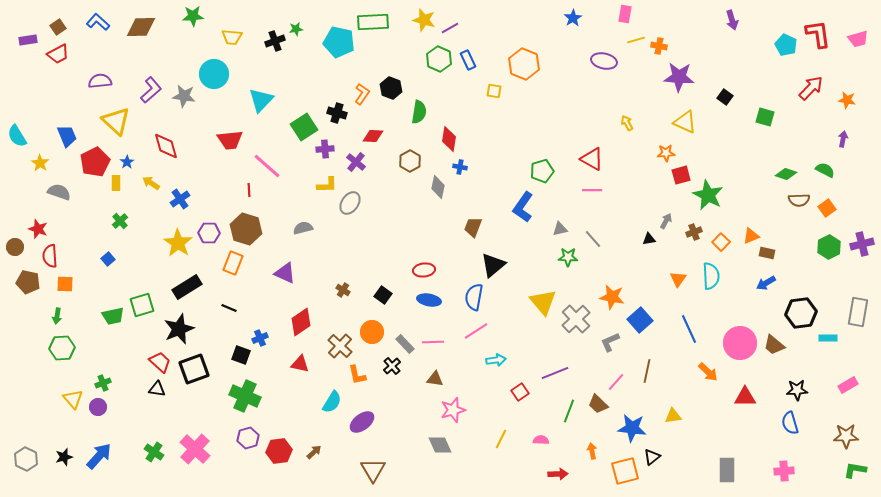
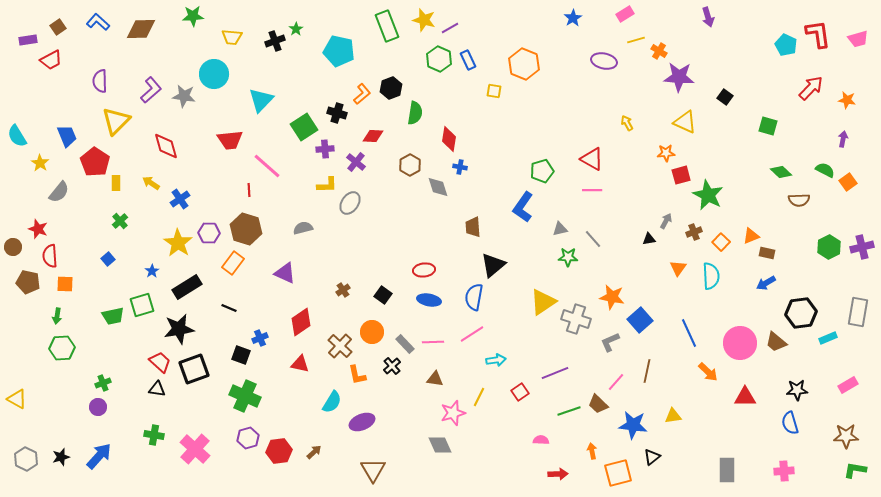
pink rectangle at (625, 14): rotated 48 degrees clockwise
purple arrow at (732, 20): moved 24 px left, 3 px up
green rectangle at (373, 22): moved 14 px right, 4 px down; rotated 72 degrees clockwise
brown diamond at (141, 27): moved 2 px down
green star at (296, 29): rotated 24 degrees counterclockwise
cyan pentagon at (339, 42): moved 9 px down
orange cross at (659, 46): moved 5 px down; rotated 21 degrees clockwise
red trapezoid at (58, 54): moved 7 px left, 6 px down
purple semicircle at (100, 81): rotated 85 degrees counterclockwise
black hexagon at (391, 88): rotated 20 degrees clockwise
orange L-shape at (362, 94): rotated 15 degrees clockwise
green semicircle at (419, 112): moved 4 px left, 1 px down
green square at (765, 117): moved 3 px right, 9 px down
yellow triangle at (116, 121): rotated 32 degrees clockwise
brown hexagon at (410, 161): moved 4 px down
red pentagon at (95, 162): rotated 12 degrees counterclockwise
blue star at (127, 162): moved 25 px right, 109 px down
green diamond at (786, 174): moved 5 px left, 2 px up; rotated 25 degrees clockwise
gray diamond at (438, 187): rotated 30 degrees counterclockwise
gray semicircle at (59, 192): rotated 110 degrees clockwise
orange square at (827, 208): moved 21 px right, 26 px up
brown trapezoid at (473, 227): rotated 25 degrees counterclockwise
purple cross at (862, 244): moved 3 px down
brown circle at (15, 247): moved 2 px left
orange rectangle at (233, 263): rotated 15 degrees clockwise
orange triangle at (678, 279): moved 11 px up
brown cross at (343, 290): rotated 24 degrees clockwise
yellow triangle at (543, 302): rotated 36 degrees clockwise
gray cross at (576, 319): rotated 28 degrees counterclockwise
black star at (179, 329): rotated 12 degrees clockwise
blue line at (689, 329): moved 4 px down
pink line at (476, 331): moved 4 px left, 3 px down
cyan rectangle at (828, 338): rotated 24 degrees counterclockwise
brown trapezoid at (774, 345): moved 2 px right, 3 px up
yellow triangle at (73, 399): moved 56 px left; rotated 20 degrees counterclockwise
pink star at (453, 410): moved 3 px down
green line at (569, 411): rotated 50 degrees clockwise
purple ellipse at (362, 422): rotated 15 degrees clockwise
blue star at (632, 428): moved 1 px right, 3 px up
yellow line at (501, 439): moved 22 px left, 42 px up
green cross at (154, 452): moved 17 px up; rotated 24 degrees counterclockwise
black star at (64, 457): moved 3 px left
orange square at (625, 471): moved 7 px left, 2 px down
